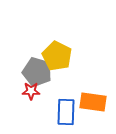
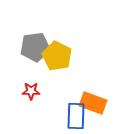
gray pentagon: moved 2 px left, 25 px up; rotated 24 degrees counterclockwise
orange rectangle: moved 1 px down; rotated 12 degrees clockwise
blue rectangle: moved 10 px right, 4 px down
